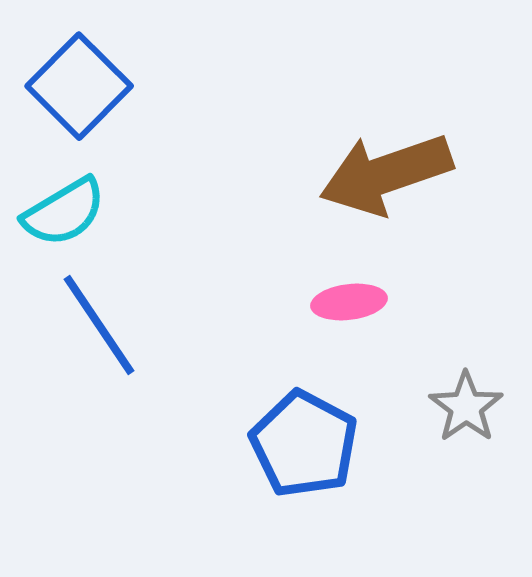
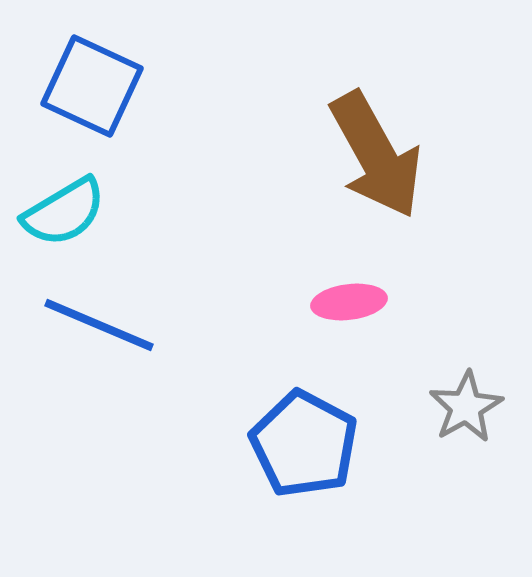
blue square: moved 13 px right; rotated 20 degrees counterclockwise
brown arrow: moved 10 px left, 19 px up; rotated 100 degrees counterclockwise
blue line: rotated 33 degrees counterclockwise
gray star: rotated 6 degrees clockwise
